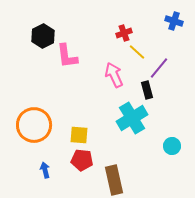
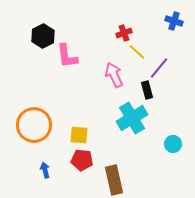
cyan circle: moved 1 px right, 2 px up
